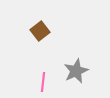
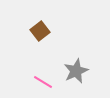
pink line: rotated 66 degrees counterclockwise
